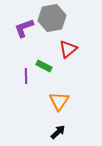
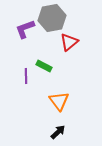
purple L-shape: moved 1 px right, 1 px down
red triangle: moved 1 px right, 7 px up
orange triangle: rotated 10 degrees counterclockwise
